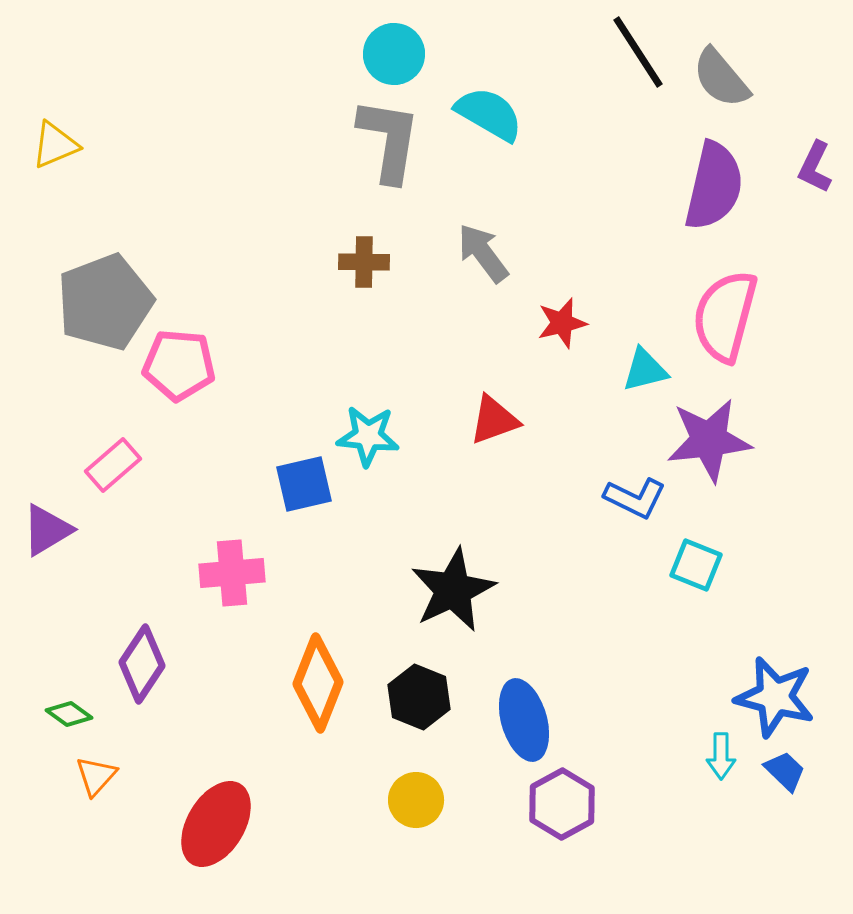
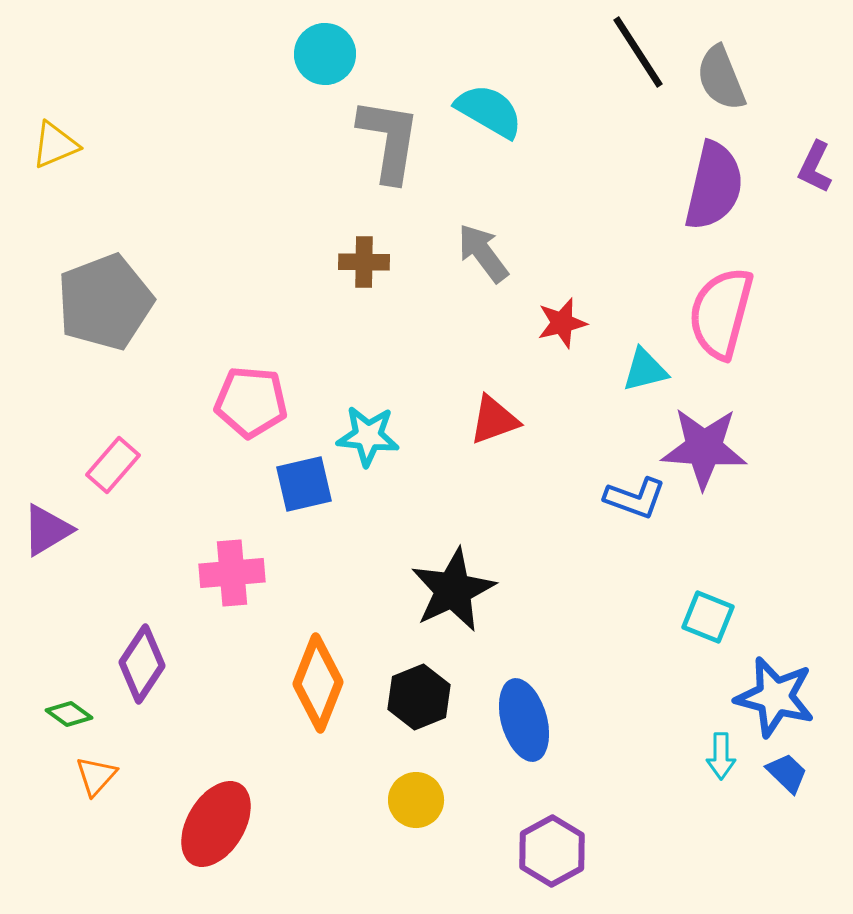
cyan circle: moved 69 px left
gray semicircle: rotated 18 degrees clockwise
cyan semicircle: moved 3 px up
pink semicircle: moved 4 px left, 3 px up
pink pentagon: moved 72 px right, 37 px down
purple star: moved 5 px left, 8 px down; rotated 10 degrees clockwise
pink rectangle: rotated 8 degrees counterclockwise
blue L-shape: rotated 6 degrees counterclockwise
cyan square: moved 12 px right, 52 px down
black hexagon: rotated 16 degrees clockwise
blue trapezoid: moved 2 px right, 2 px down
purple hexagon: moved 10 px left, 47 px down
